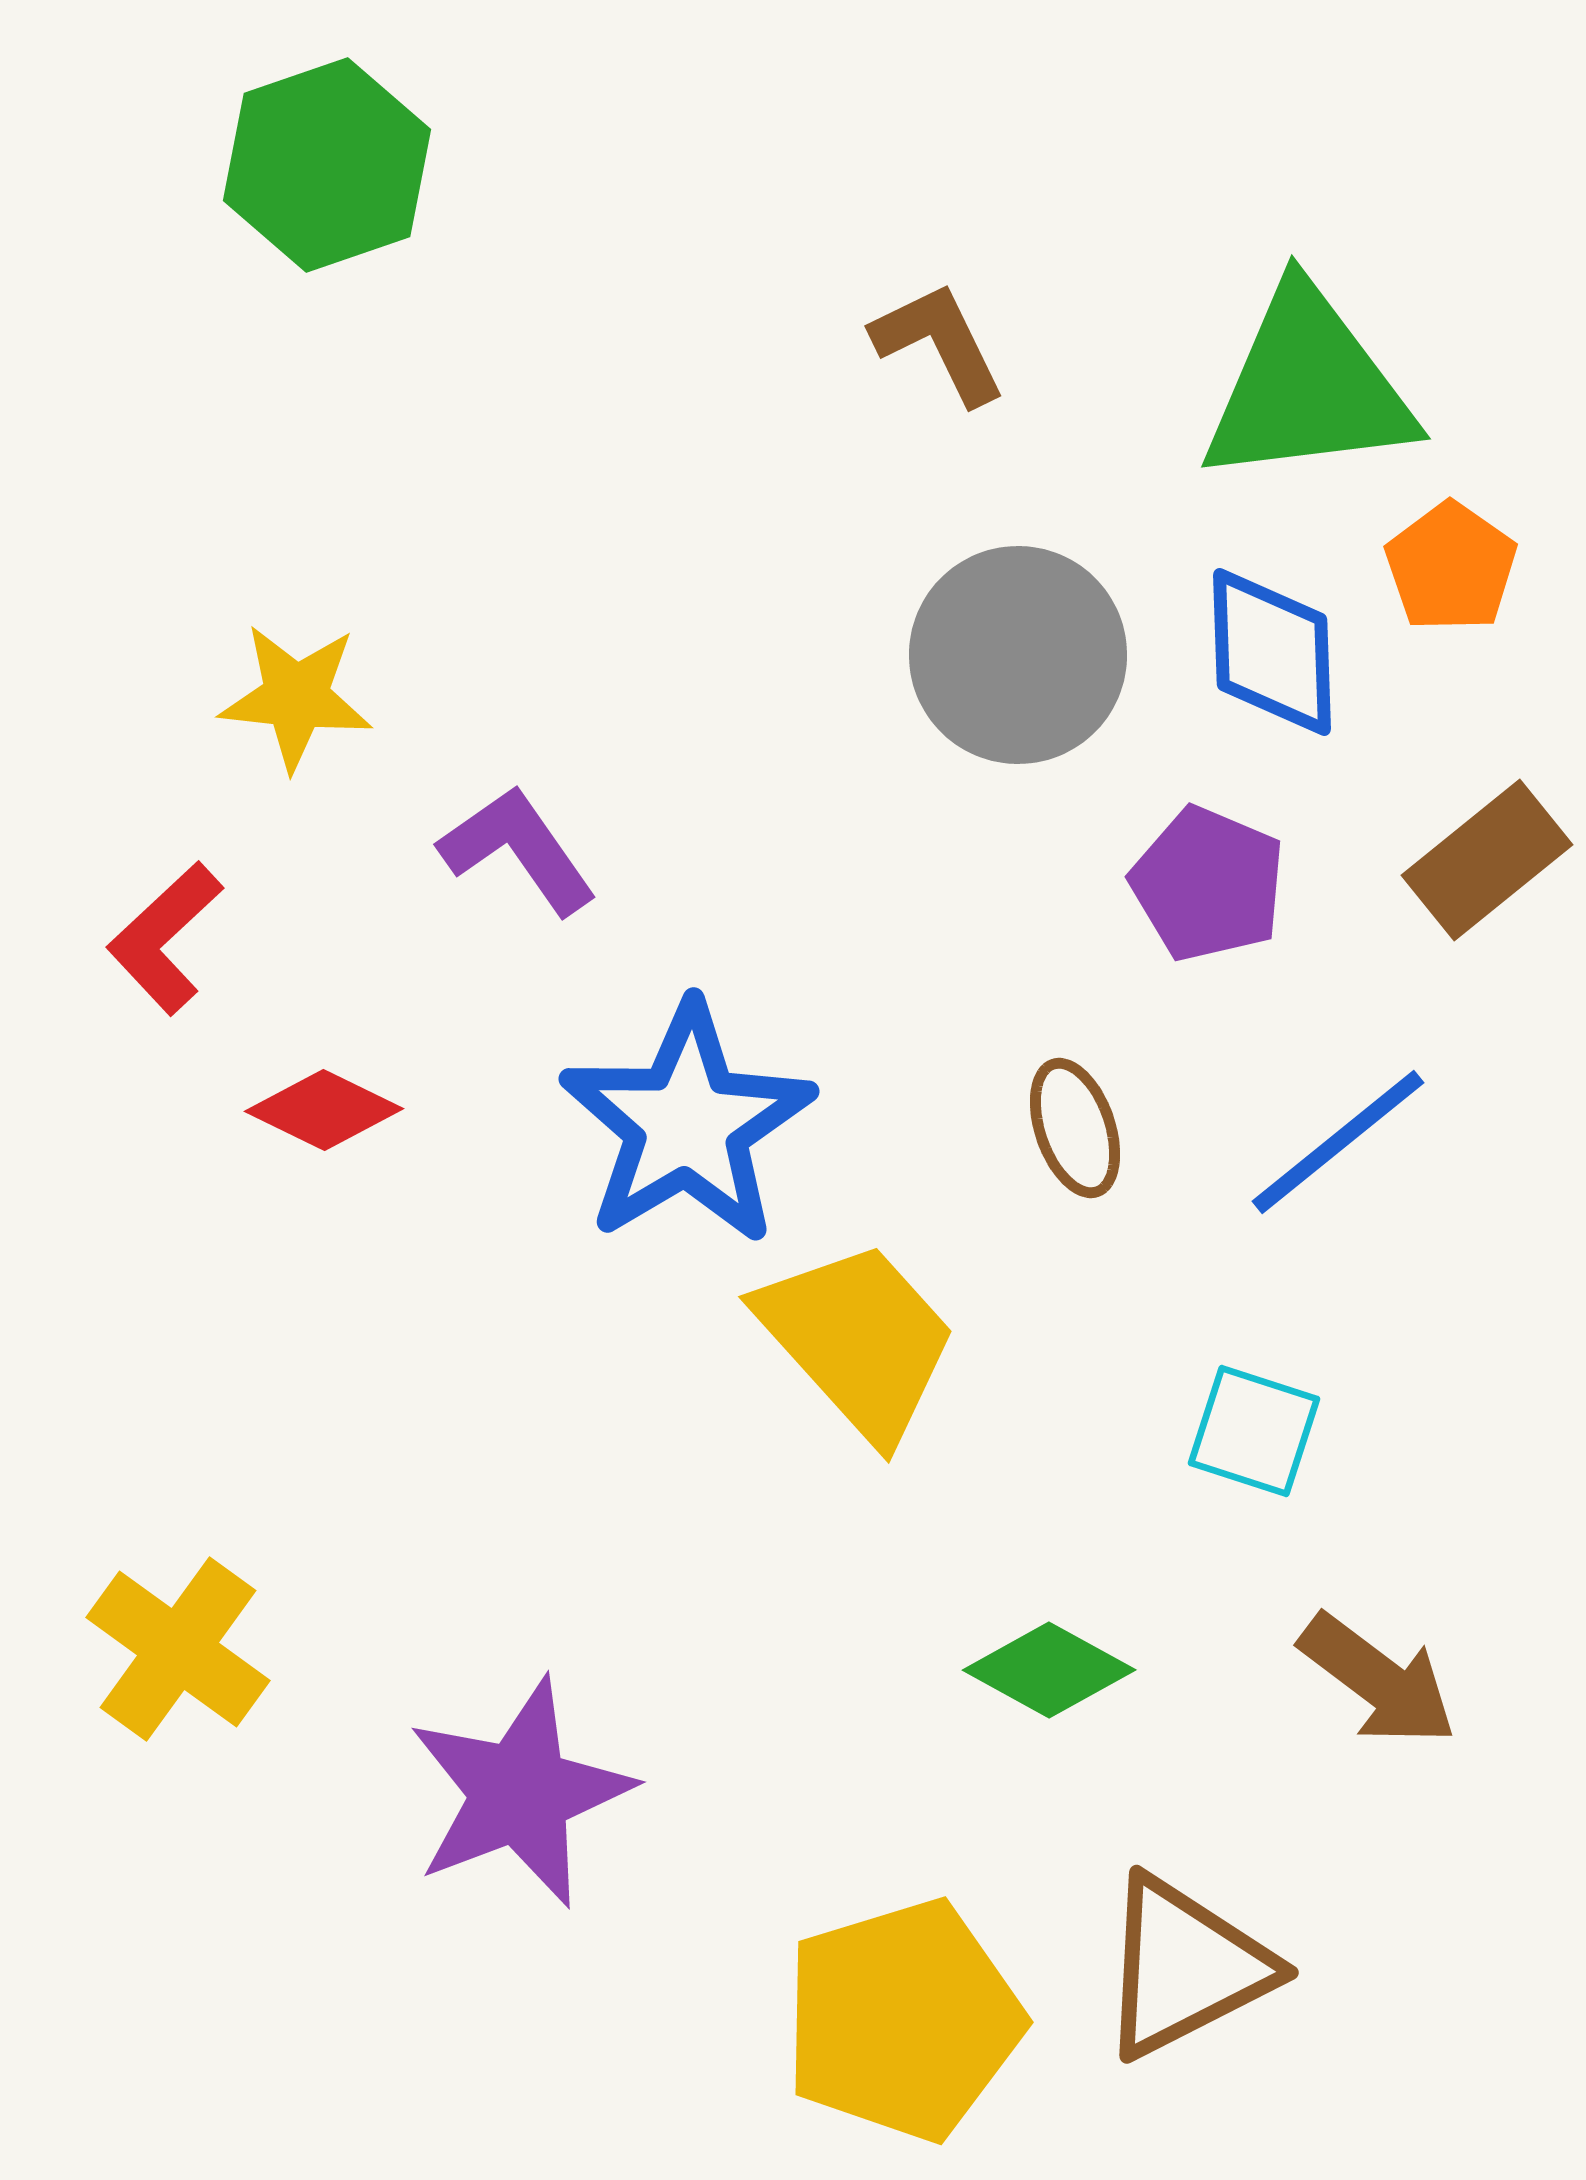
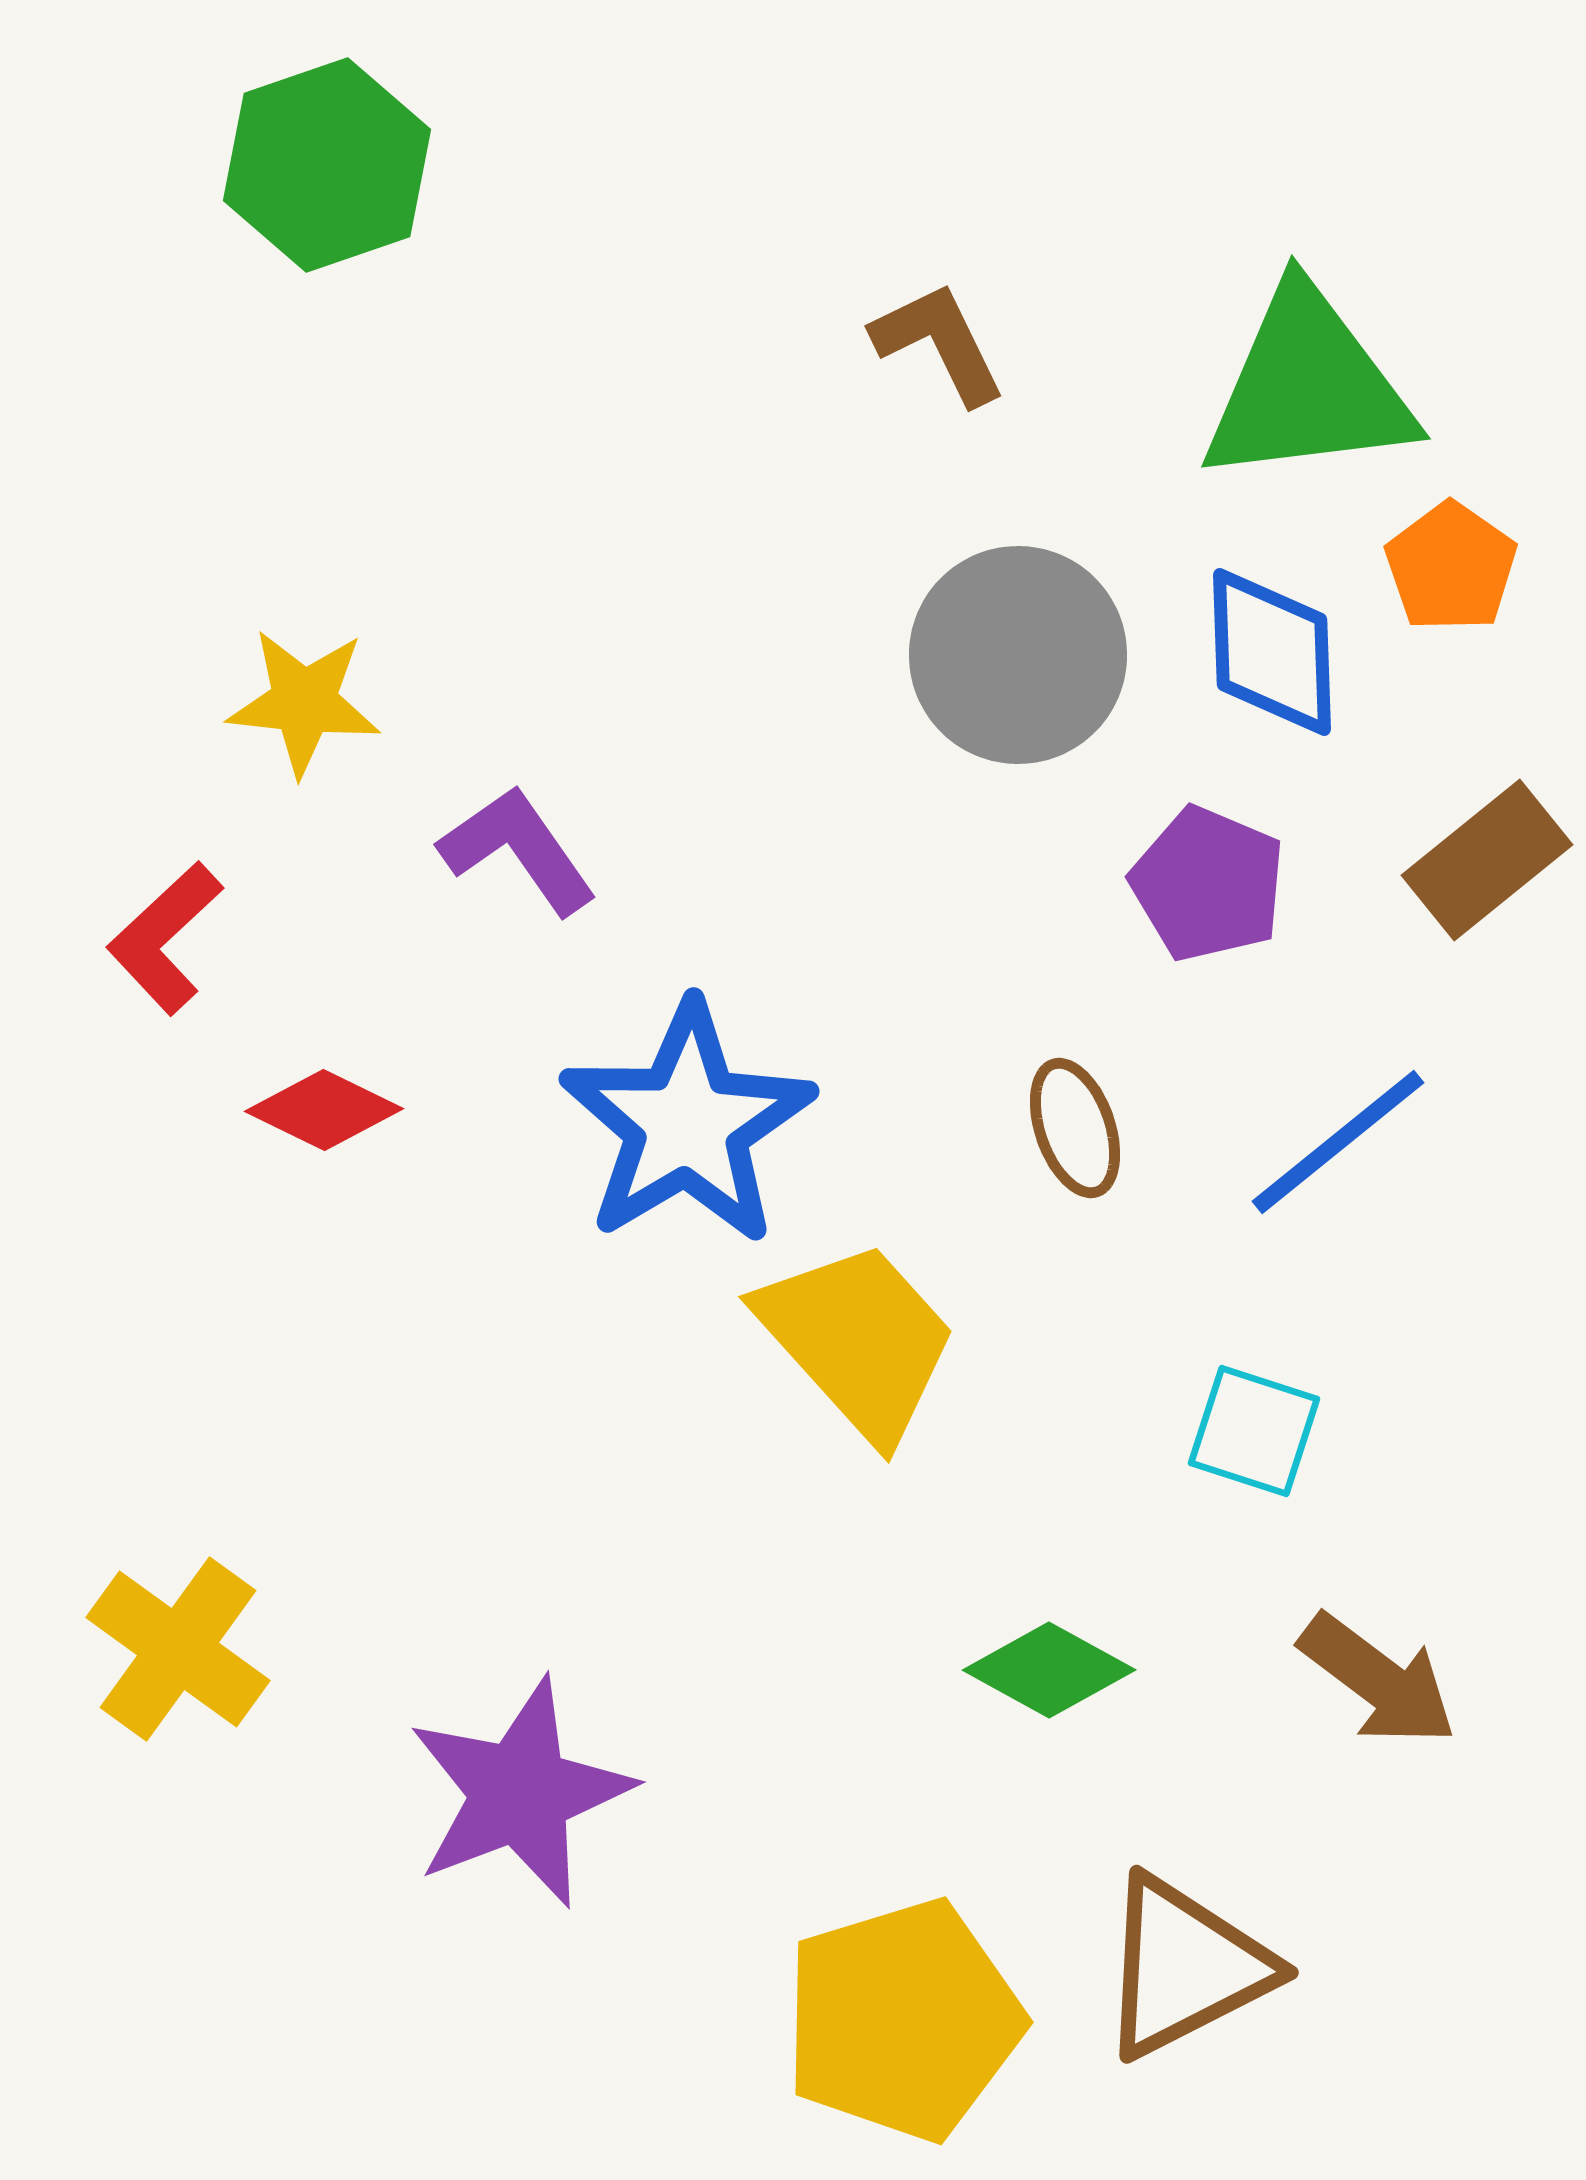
yellow star: moved 8 px right, 5 px down
